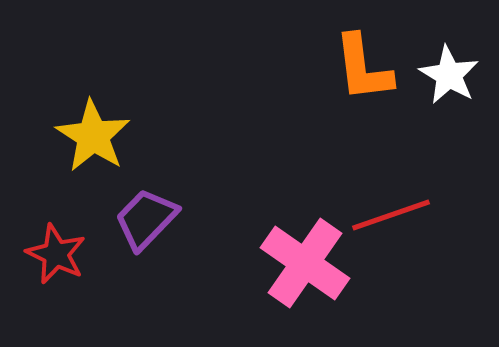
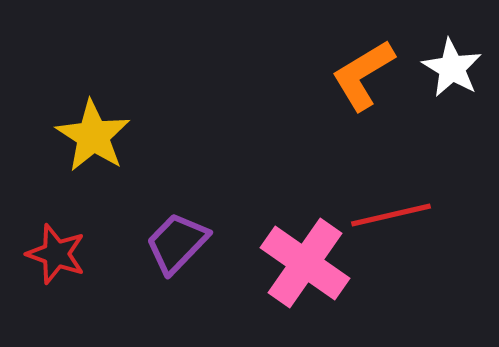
orange L-shape: moved 7 px down; rotated 66 degrees clockwise
white star: moved 3 px right, 7 px up
red line: rotated 6 degrees clockwise
purple trapezoid: moved 31 px right, 24 px down
red star: rotated 6 degrees counterclockwise
